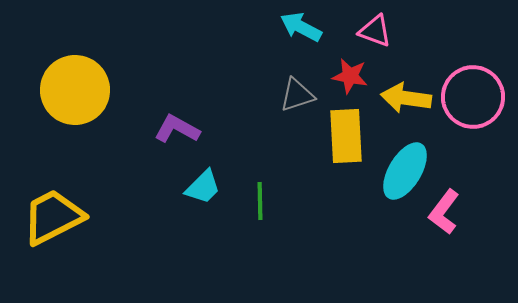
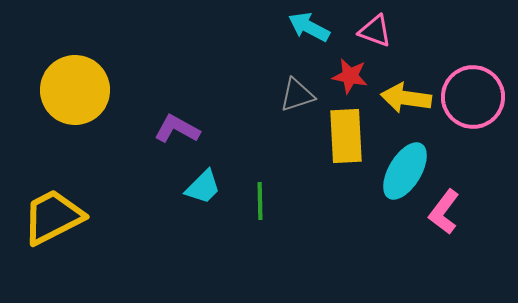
cyan arrow: moved 8 px right
